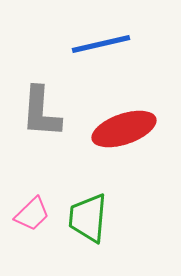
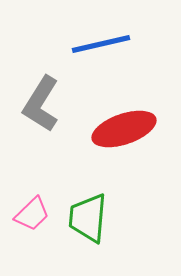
gray L-shape: moved 8 px up; rotated 28 degrees clockwise
